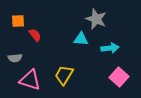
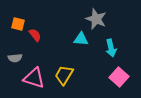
orange square: moved 3 px down; rotated 16 degrees clockwise
cyan arrow: moved 1 px right; rotated 84 degrees clockwise
pink triangle: moved 4 px right, 2 px up
